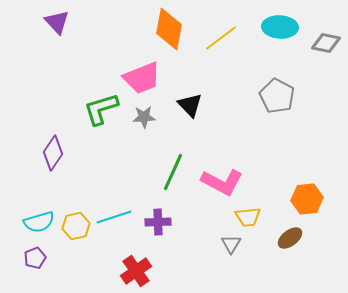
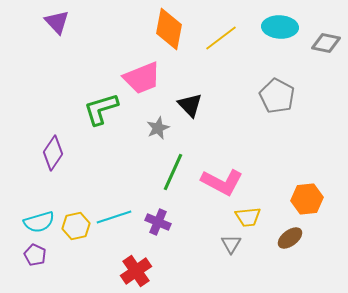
gray star: moved 14 px right, 11 px down; rotated 20 degrees counterclockwise
purple cross: rotated 25 degrees clockwise
purple pentagon: moved 3 px up; rotated 25 degrees counterclockwise
